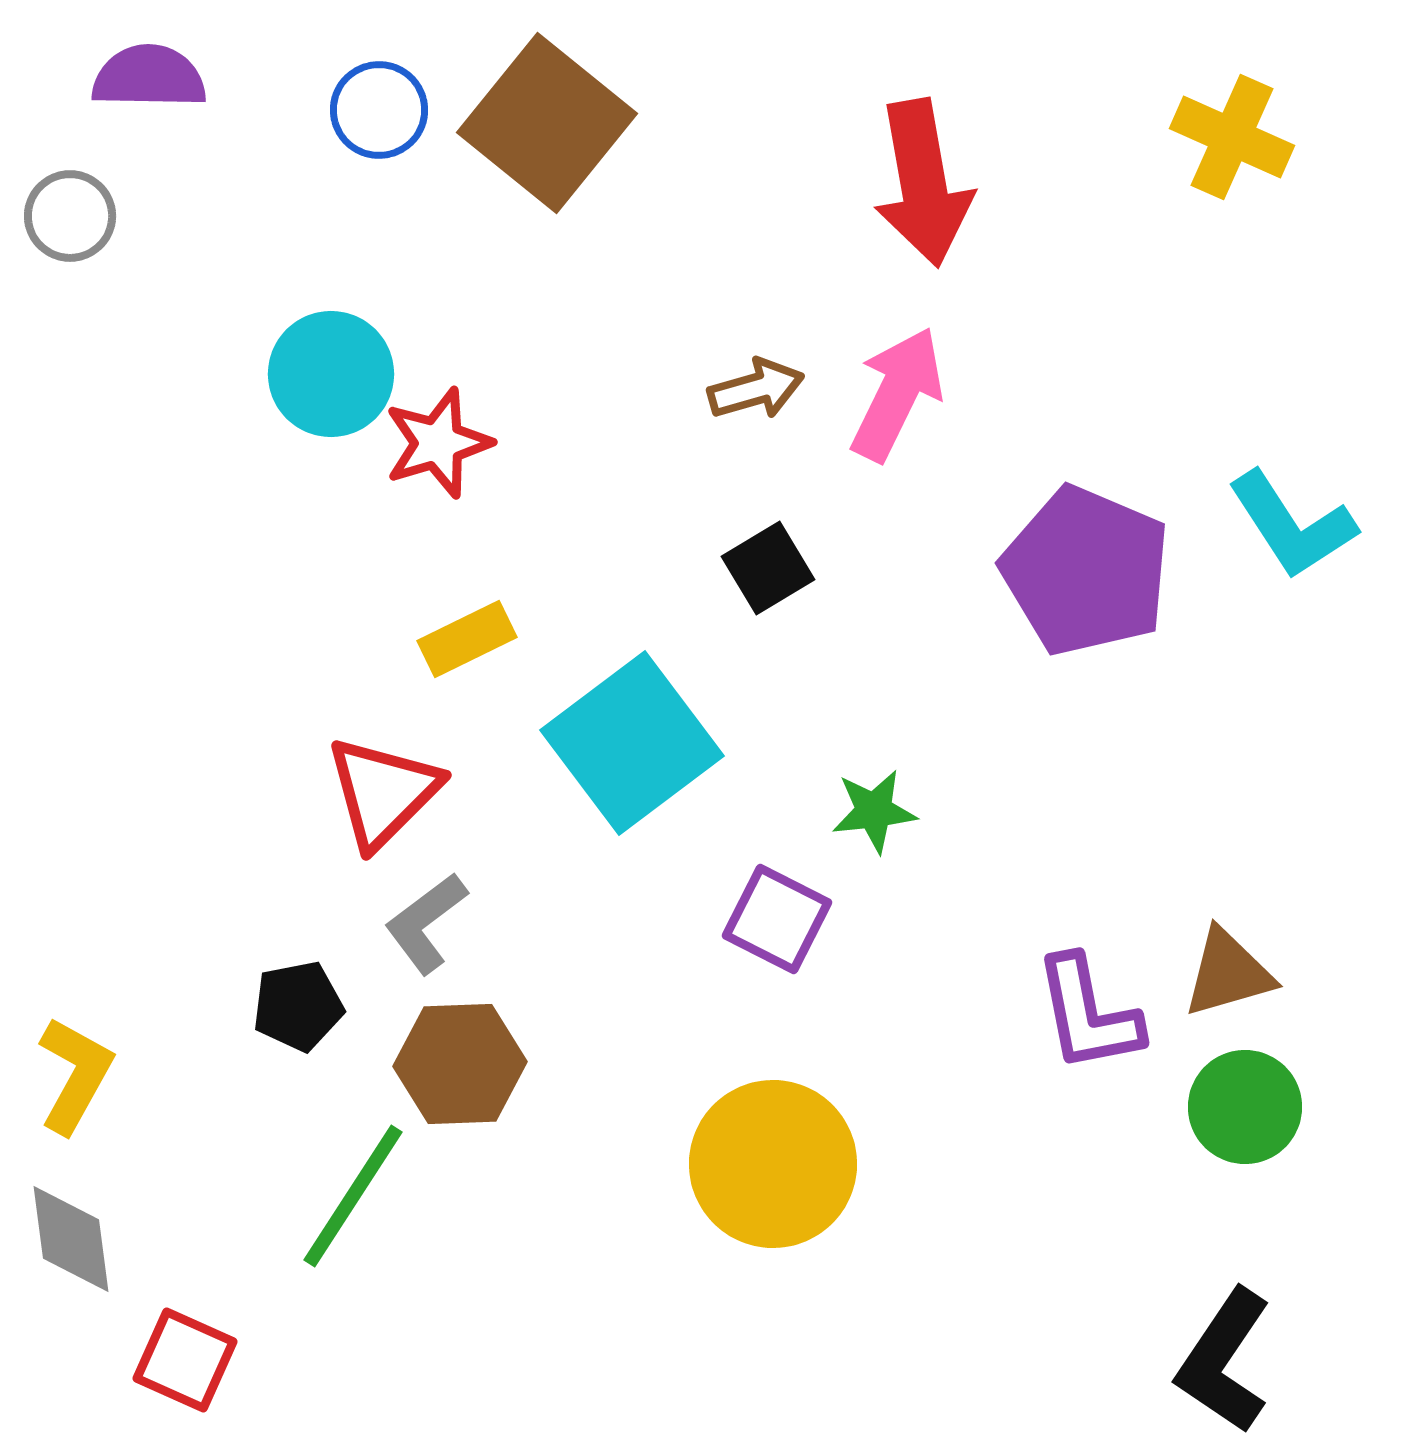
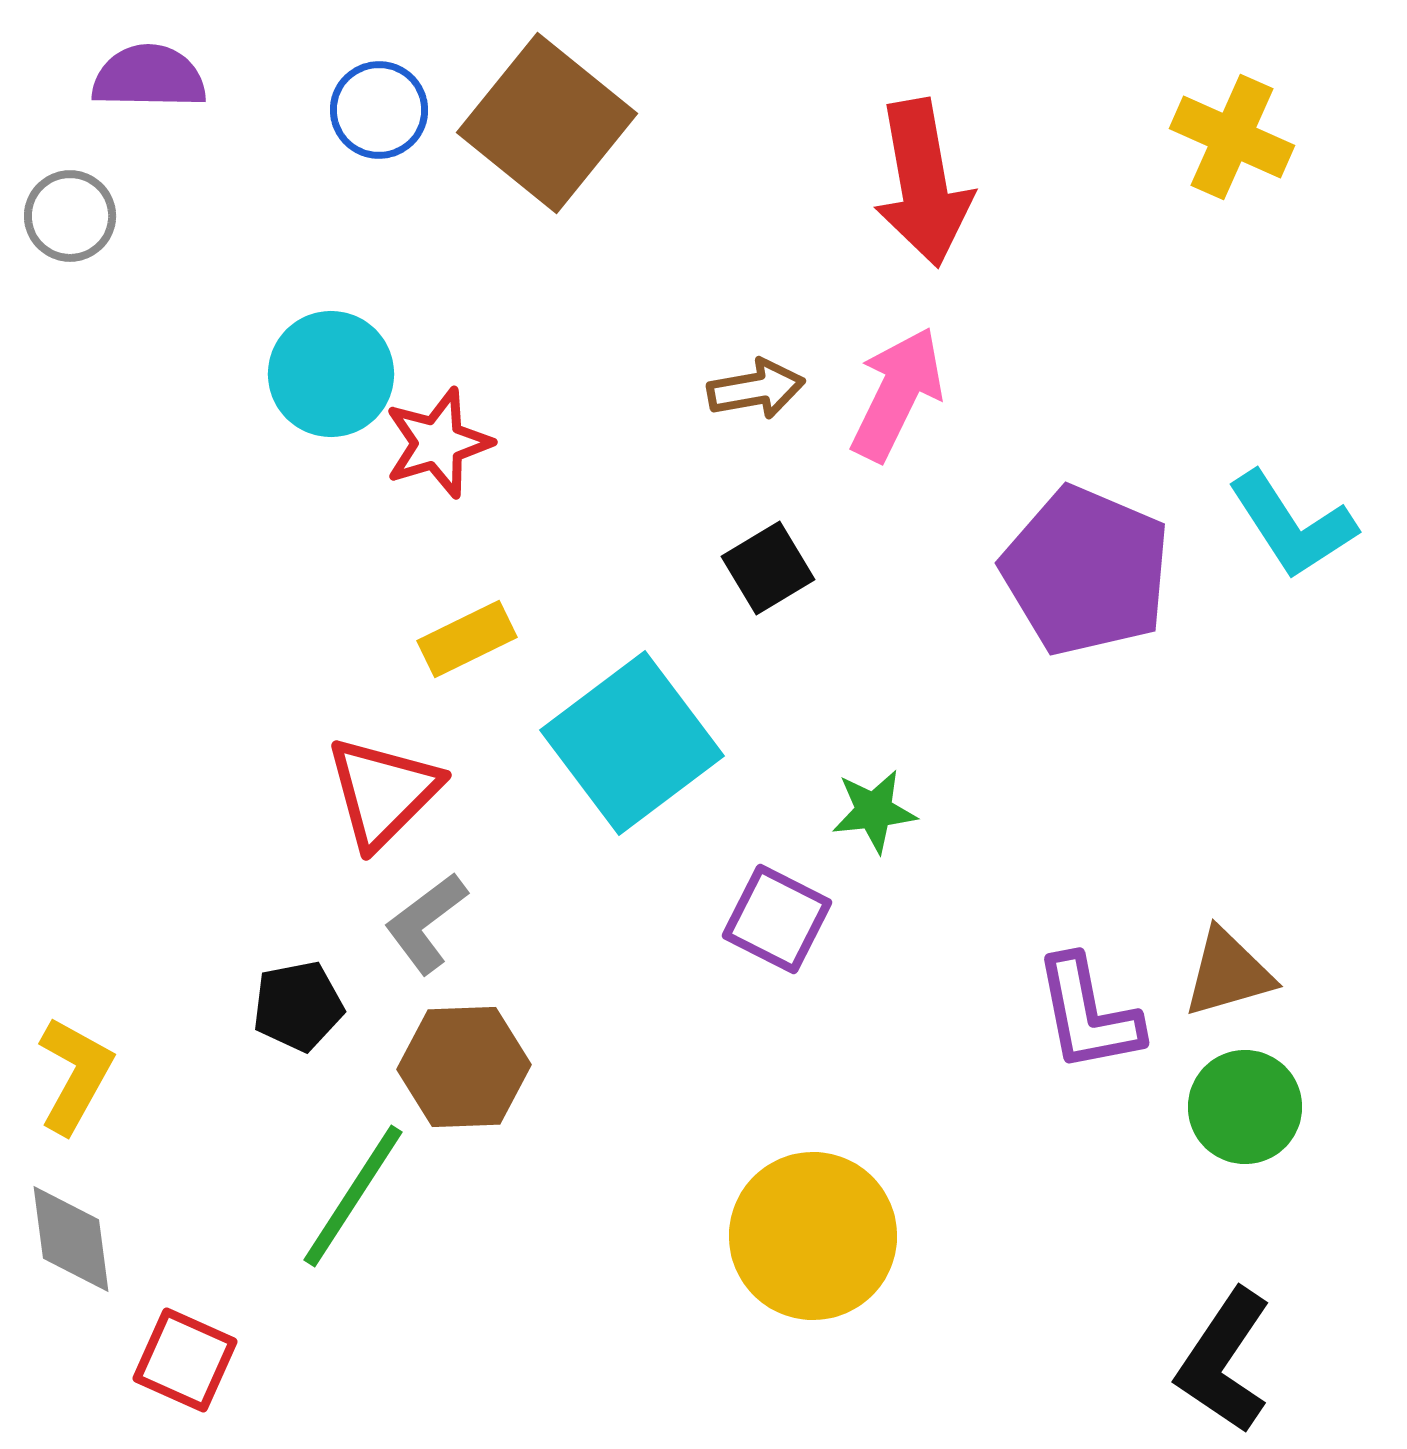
brown arrow: rotated 6 degrees clockwise
brown hexagon: moved 4 px right, 3 px down
yellow circle: moved 40 px right, 72 px down
